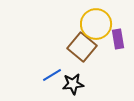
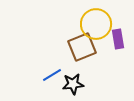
brown square: rotated 28 degrees clockwise
